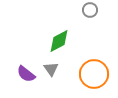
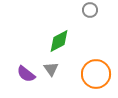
orange circle: moved 2 px right
